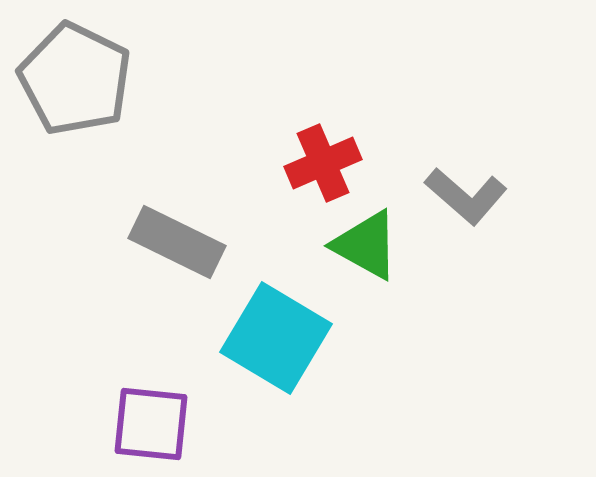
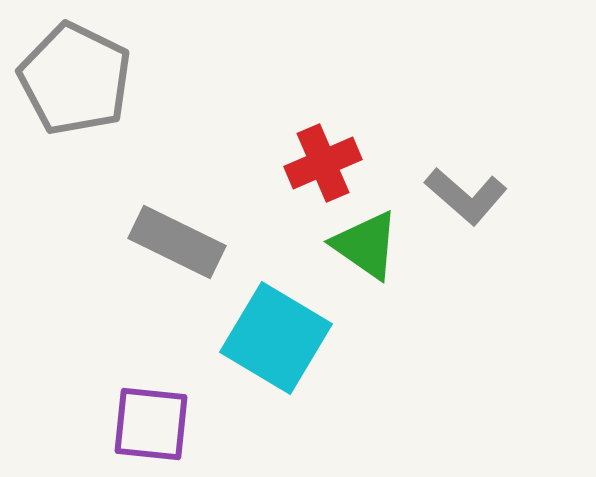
green triangle: rotated 6 degrees clockwise
